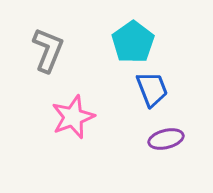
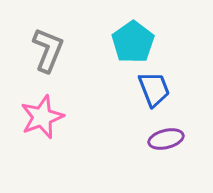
blue trapezoid: moved 2 px right
pink star: moved 31 px left
